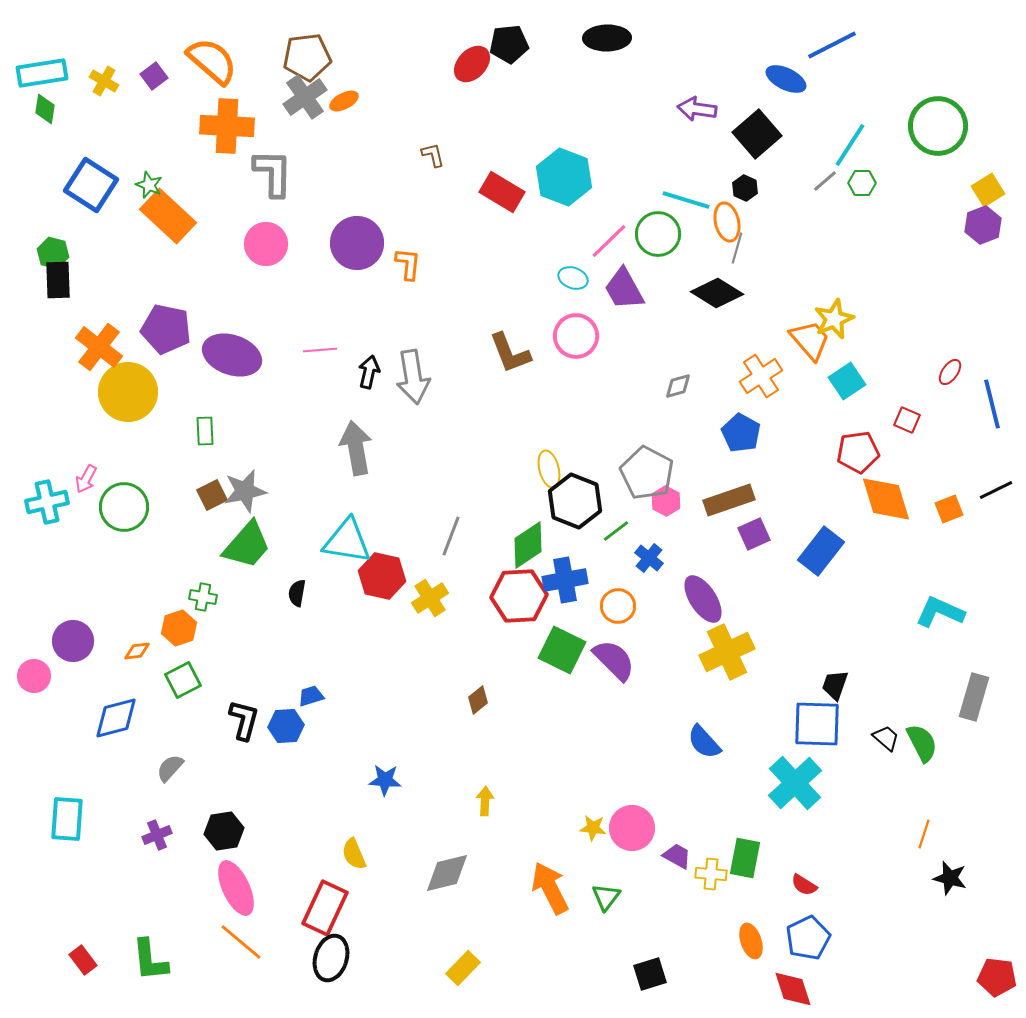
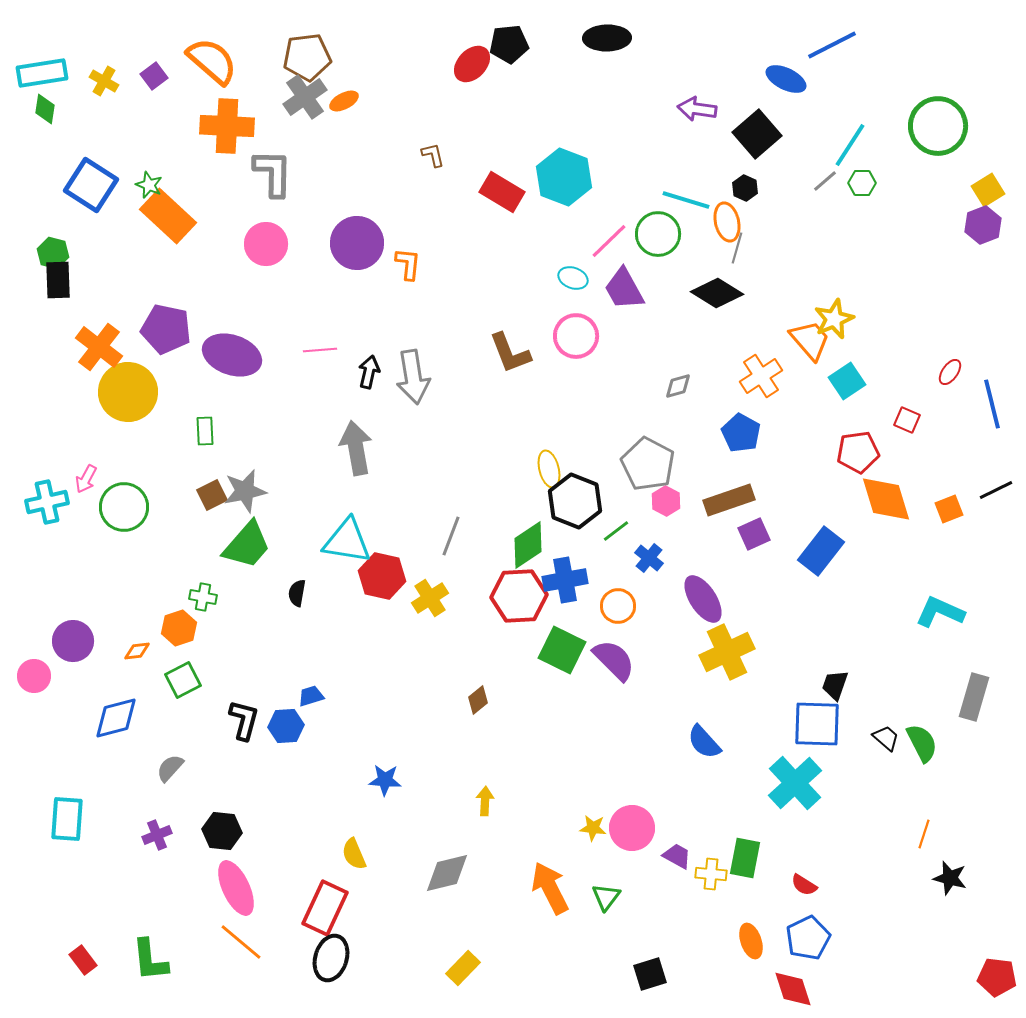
gray pentagon at (647, 473): moved 1 px right, 9 px up
black hexagon at (224, 831): moved 2 px left; rotated 15 degrees clockwise
